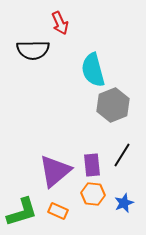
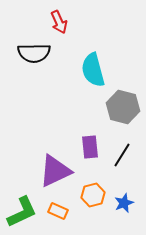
red arrow: moved 1 px left, 1 px up
black semicircle: moved 1 px right, 3 px down
gray hexagon: moved 10 px right, 2 px down; rotated 24 degrees counterclockwise
purple rectangle: moved 2 px left, 18 px up
purple triangle: rotated 15 degrees clockwise
orange hexagon: moved 1 px down; rotated 20 degrees counterclockwise
green L-shape: rotated 8 degrees counterclockwise
